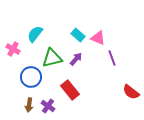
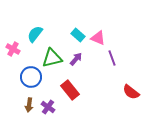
purple cross: moved 1 px down
